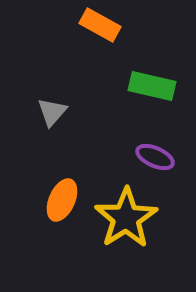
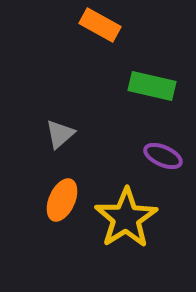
gray triangle: moved 8 px right, 22 px down; rotated 8 degrees clockwise
purple ellipse: moved 8 px right, 1 px up
